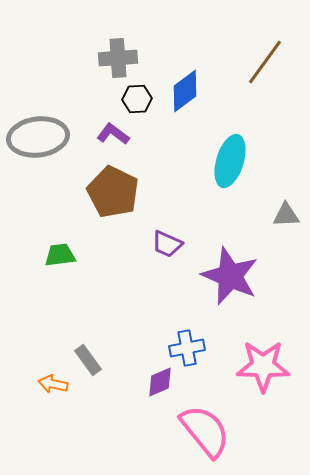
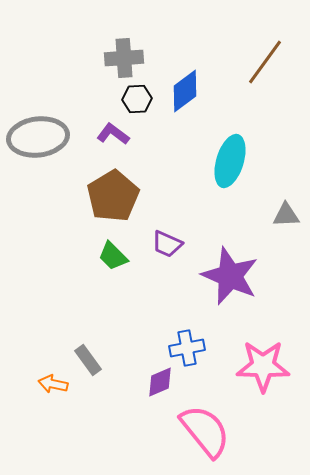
gray cross: moved 6 px right
brown pentagon: moved 4 px down; rotated 15 degrees clockwise
green trapezoid: moved 53 px right, 1 px down; rotated 128 degrees counterclockwise
